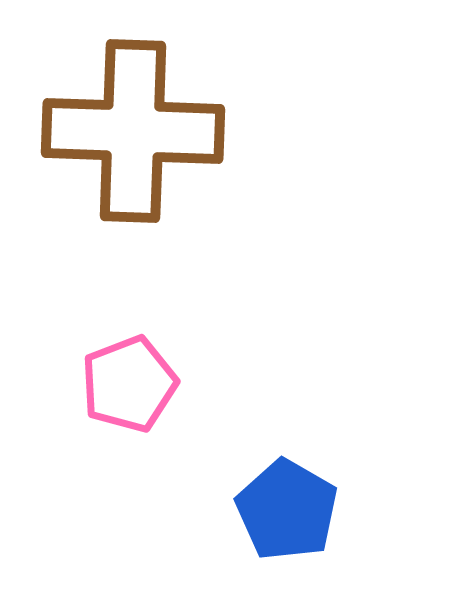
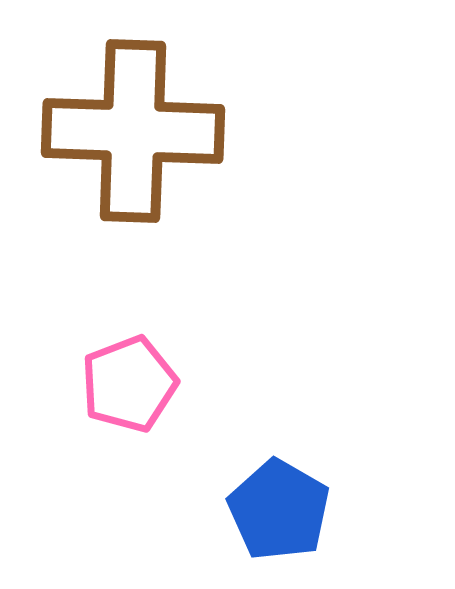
blue pentagon: moved 8 px left
